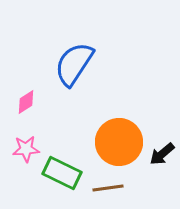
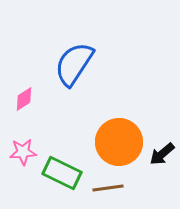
pink diamond: moved 2 px left, 3 px up
pink star: moved 3 px left, 3 px down
